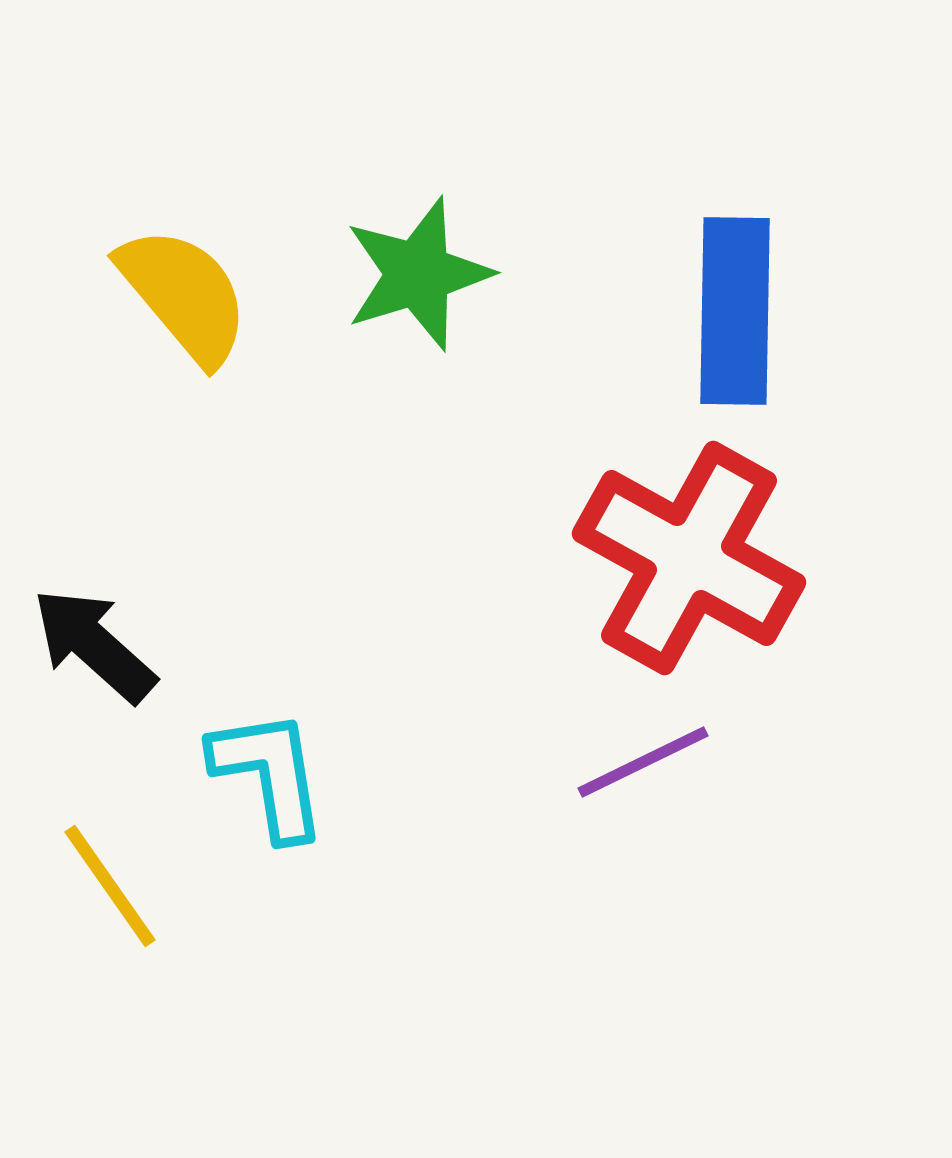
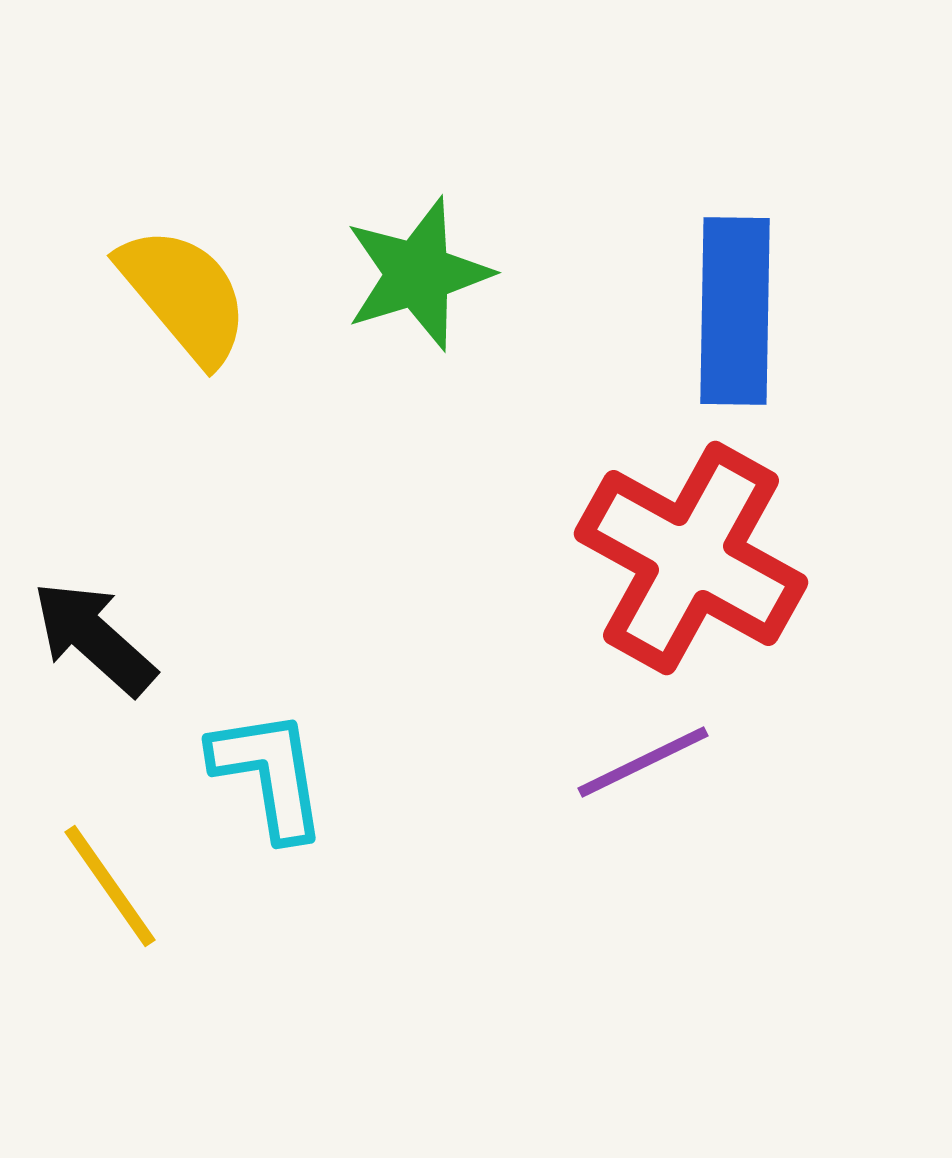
red cross: moved 2 px right
black arrow: moved 7 px up
